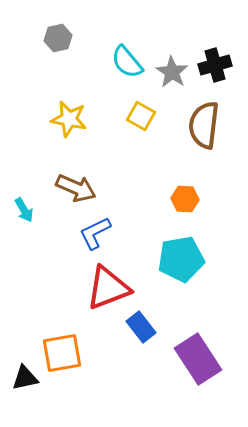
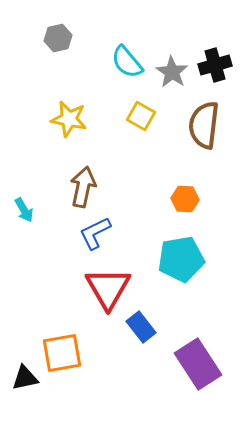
brown arrow: moved 7 px right, 1 px up; rotated 102 degrees counterclockwise
red triangle: rotated 39 degrees counterclockwise
purple rectangle: moved 5 px down
